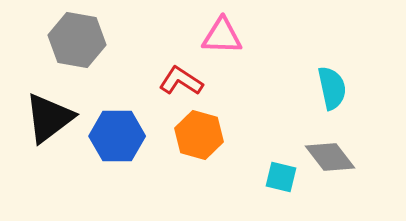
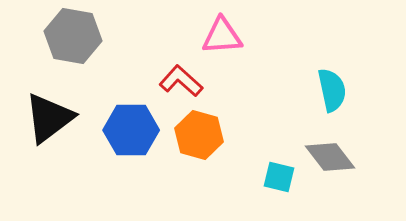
pink triangle: rotated 6 degrees counterclockwise
gray hexagon: moved 4 px left, 4 px up
red L-shape: rotated 9 degrees clockwise
cyan semicircle: moved 2 px down
blue hexagon: moved 14 px right, 6 px up
cyan square: moved 2 px left
